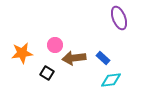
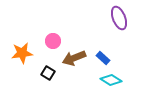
pink circle: moved 2 px left, 4 px up
brown arrow: rotated 15 degrees counterclockwise
black square: moved 1 px right
cyan diamond: rotated 40 degrees clockwise
